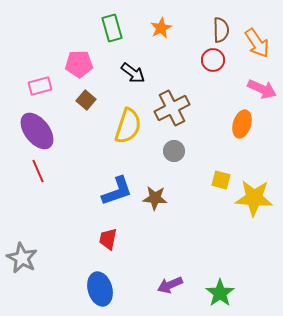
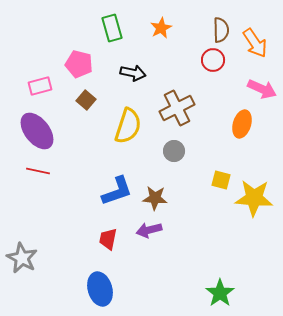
orange arrow: moved 2 px left
pink pentagon: rotated 16 degrees clockwise
black arrow: rotated 25 degrees counterclockwise
brown cross: moved 5 px right
red line: rotated 55 degrees counterclockwise
purple arrow: moved 21 px left, 55 px up; rotated 10 degrees clockwise
